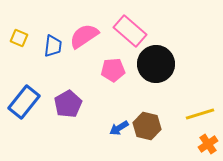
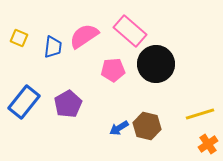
blue trapezoid: moved 1 px down
